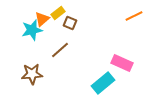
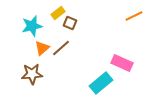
orange triangle: moved 29 px down
cyan star: moved 4 px up
brown line: moved 1 px right, 2 px up
cyan rectangle: moved 2 px left
